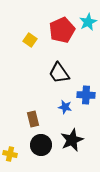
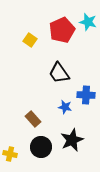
cyan star: rotated 30 degrees counterclockwise
brown rectangle: rotated 28 degrees counterclockwise
black circle: moved 2 px down
